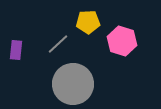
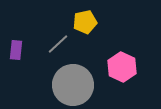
yellow pentagon: moved 3 px left; rotated 10 degrees counterclockwise
pink hexagon: moved 26 px down; rotated 8 degrees clockwise
gray circle: moved 1 px down
